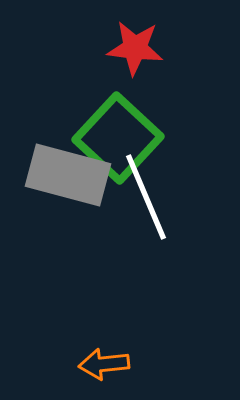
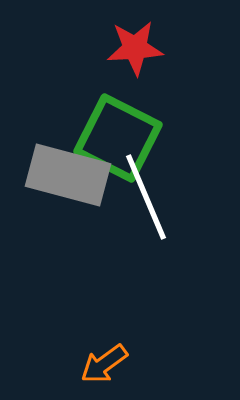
red star: rotated 10 degrees counterclockwise
green square: rotated 16 degrees counterclockwise
orange arrow: rotated 30 degrees counterclockwise
